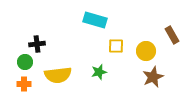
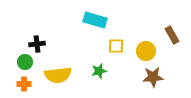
green star: moved 1 px up
brown star: rotated 20 degrees clockwise
